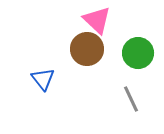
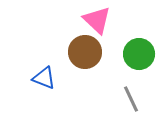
brown circle: moved 2 px left, 3 px down
green circle: moved 1 px right, 1 px down
blue triangle: moved 1 px right, 1 px up; rotated 30 degrees counterclockwise
